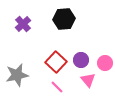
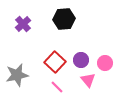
red square: moved 1 px left
